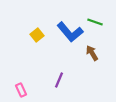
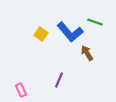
yellow square: moved 4 px right, 1 px up; rotated 16 degrees counterclockwise
brown arrow: moved 5 px left
